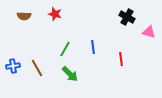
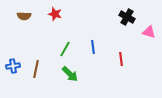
brown line: moved 1 px left, 1 px down; rotated 42 degrees clockwise
